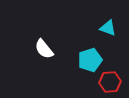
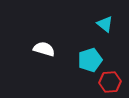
cyan triangle: moved 3 px left, 4 px up; rotated 18 degrees clockwise
white semicircle: rotated 145 degrees clockwise
